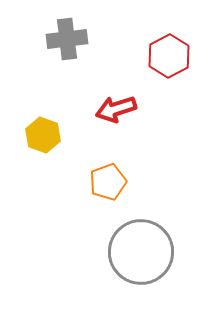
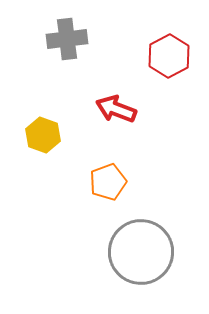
red arrow: rotated 39 degrees clockwise
